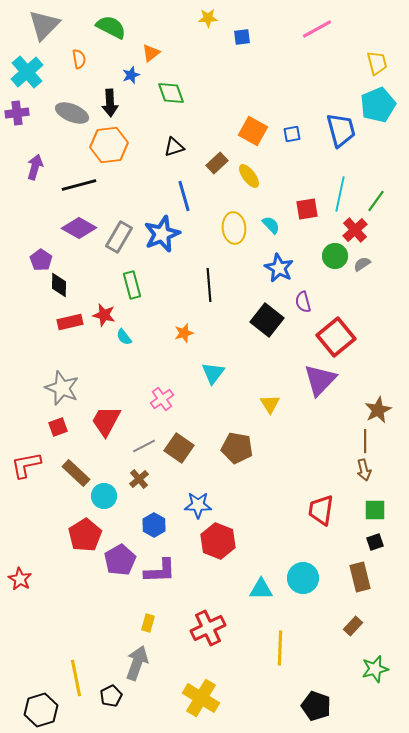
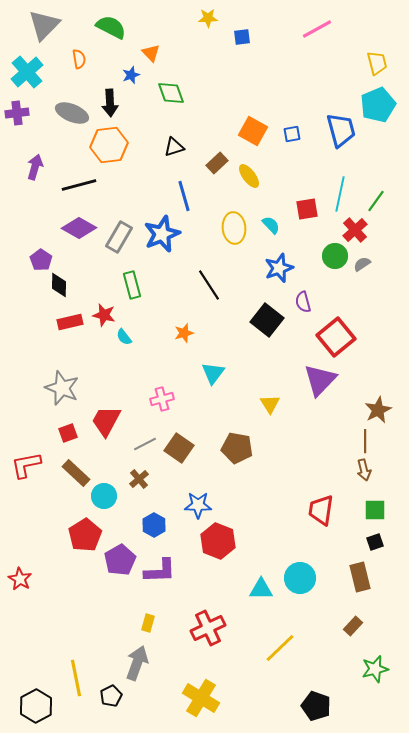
orange triangle at (151, 53): rotated 36 degrees counterclockwise
blue star at (279, 268): rotated 24 degrees clockwise
black line at (209, 285): rotated 28 degrees counterclockwise
pink cross at (162, 399): rotated 20 degrees clockwise
red square at (58, 427): moved 10 px right, 6 px down
gray line at (144, 446): moved 1 px right, 2 px up
cyan circle at (303, 578): moved 3 px left
yellow line at (280, 648): rotated 44 degrees clockwise
black hexagon at (41, 710): moved 5 px left, 4 px up; rotated 12 degrees counterclockwise
